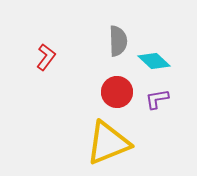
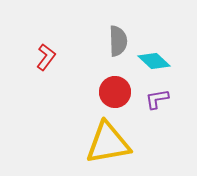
red circle: moved 2 px left
yellow triangle: rotated 12 degrees clockwise
